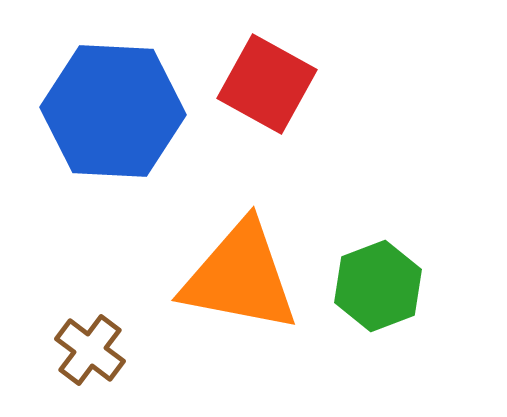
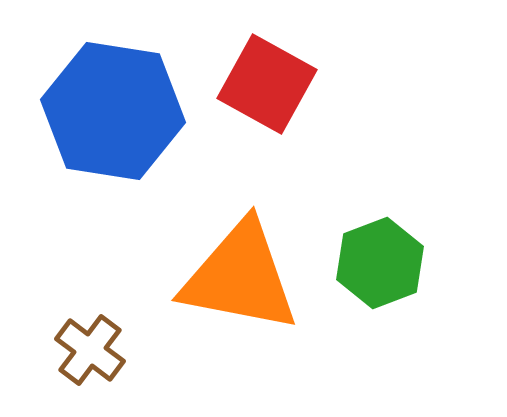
blue hexagon: rotated 6 degrees clockwise
green hexagon: moved 2 px right, 23 px up
